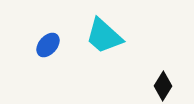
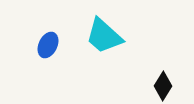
blue ellipse: rotated 15 degrees counterclockwise
